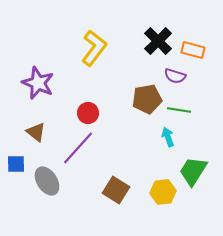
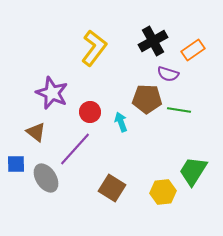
black cross: moved 5 px left; rotated 16 degrees clockwise
orange rectangle: rotated 50 degrees counterclockwise
purple semicircle: moved 7 px left, 2 px up
purple star: moved 14 px right, 10 px down
brown pentagon: rotated 12 degrees clockwise
red circle: moved 2 px right, 1 px up
cyan arrow: moved 47 px left, 15 px up
purple line: moved 3 px left, 1 px down
gray ellipse: moved 1 px left, 3 px up
brown square: moved 4 px left, 2 px up
